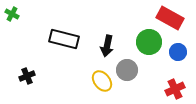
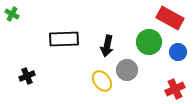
black rectangle: rotated 16 degrees counterclockwise
